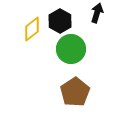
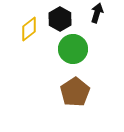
black hexagon: moved 2 px up
yellow diamond: moved 3 px left
green circle: moved 2 px right
